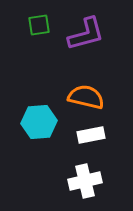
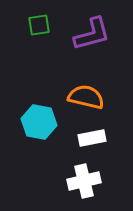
purple L-shape: moved 6 px right
cyan hexagon: rotated 16 degrees clockwise
white rectangle: moved 1 px right, 3 px down
white cross: moved 1 px left
